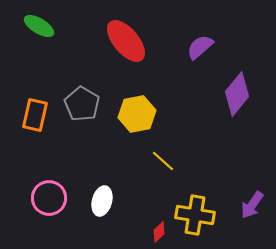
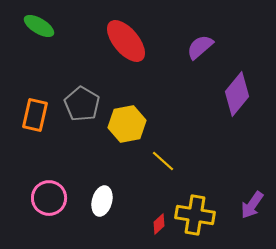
yellow hexagon: moved 10 px left, 10 px down
red diamond: moved 8 px up
